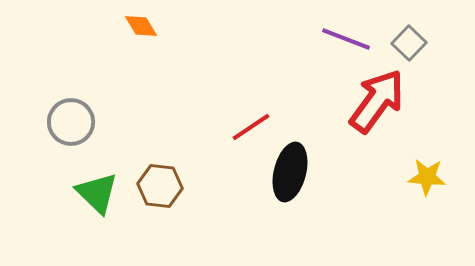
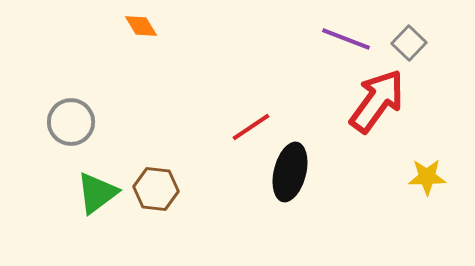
yellow star: rotated 6 degrees counterclockwise
brown hexagon: moved 4 px left, 3 px down
green triangle: rotated 39 degrees clockwise
